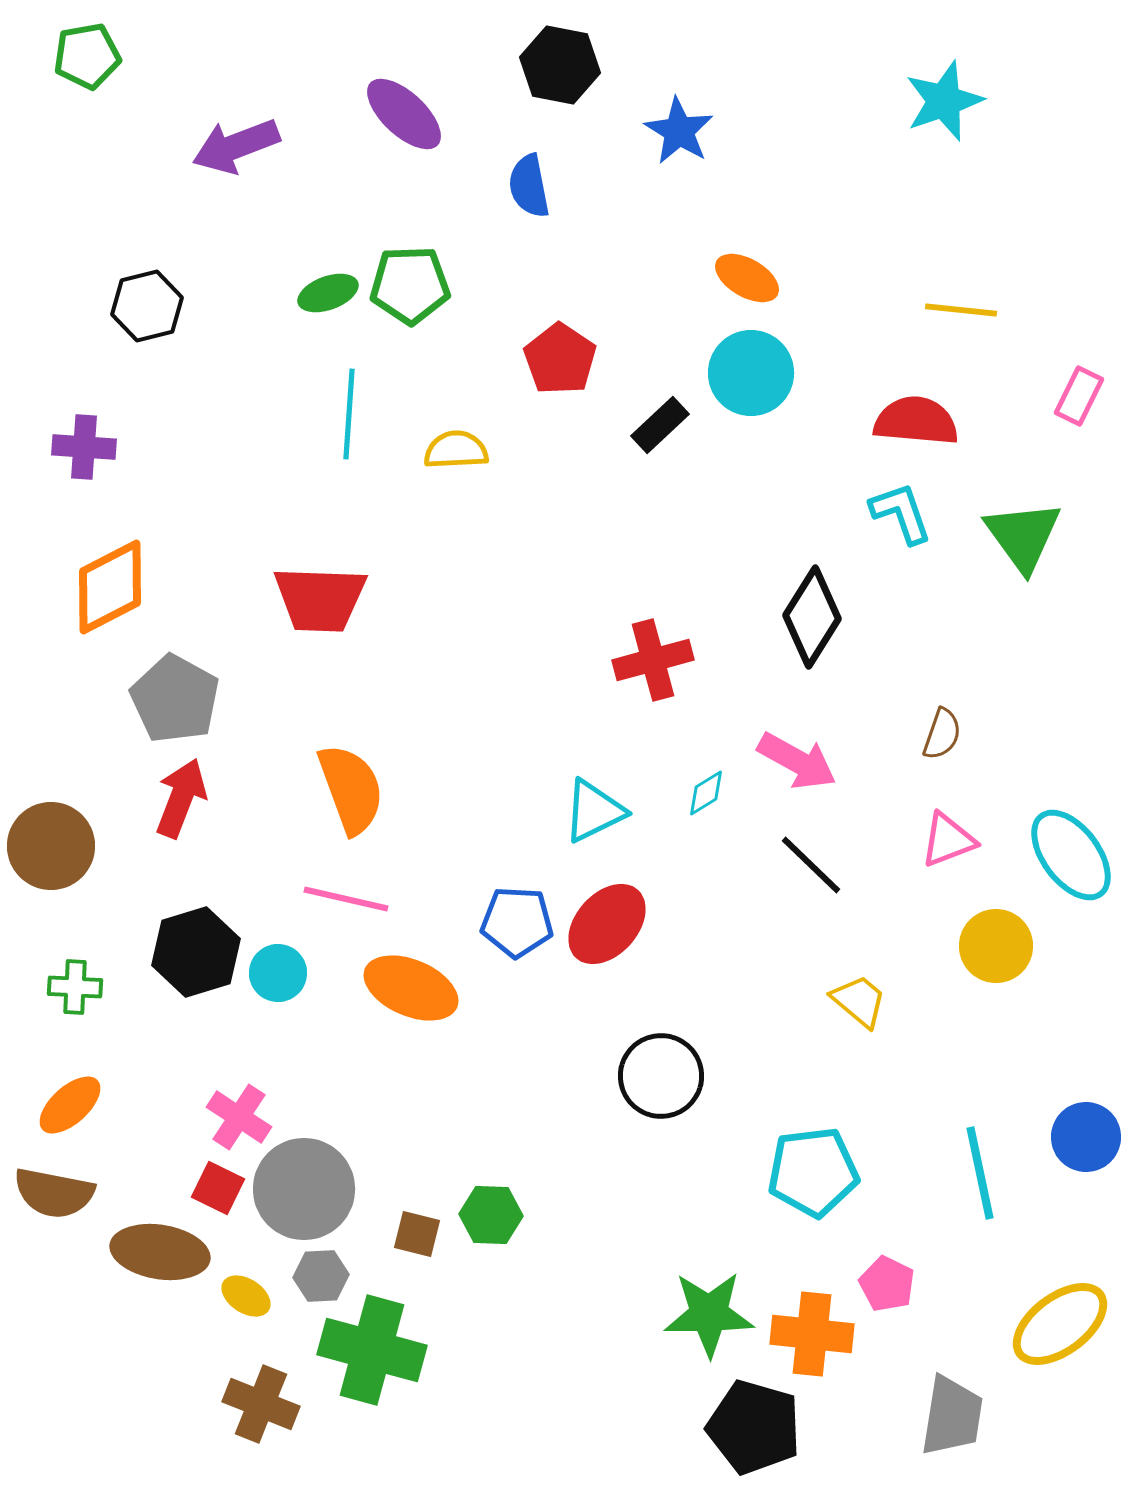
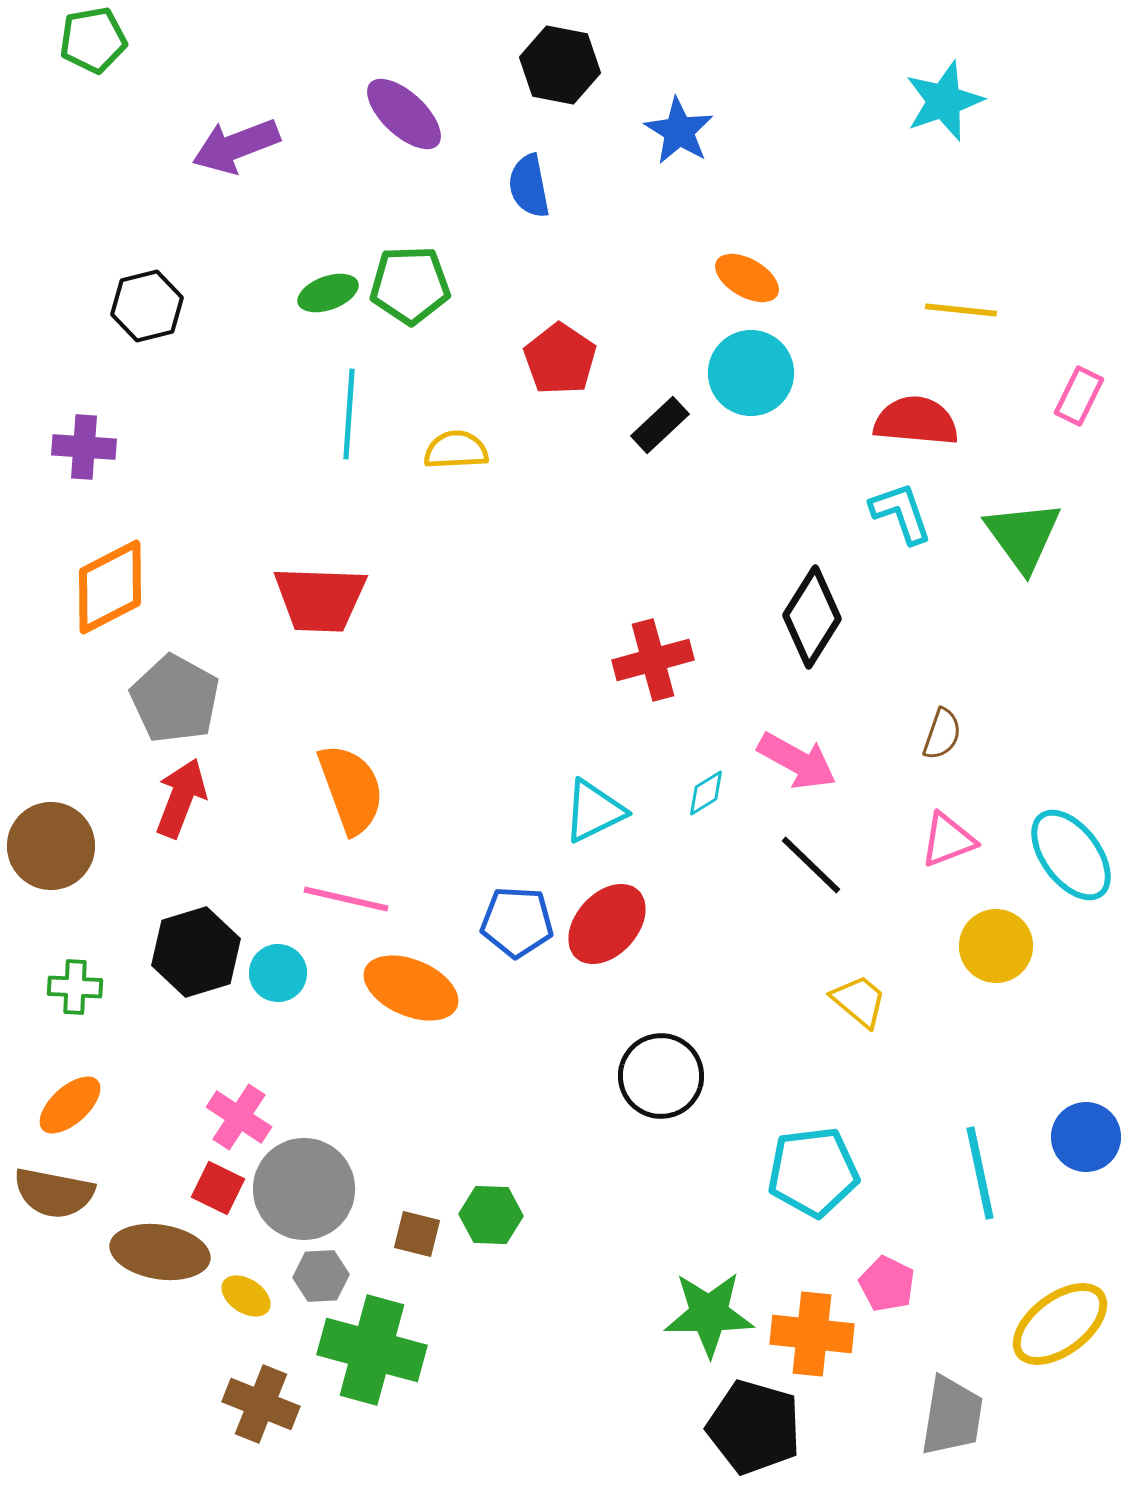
green pentagon at (87, 56): moved 6 px right, 16 px up
